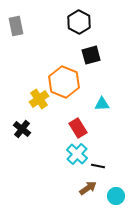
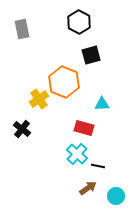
gray rectangle: moved 6 px right, 3 px down
red rectangle: moved 6 px right; rotated 42 degrees counterclockwise
